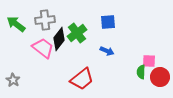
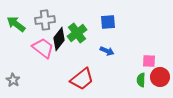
green semicircle: moved 8 px down
